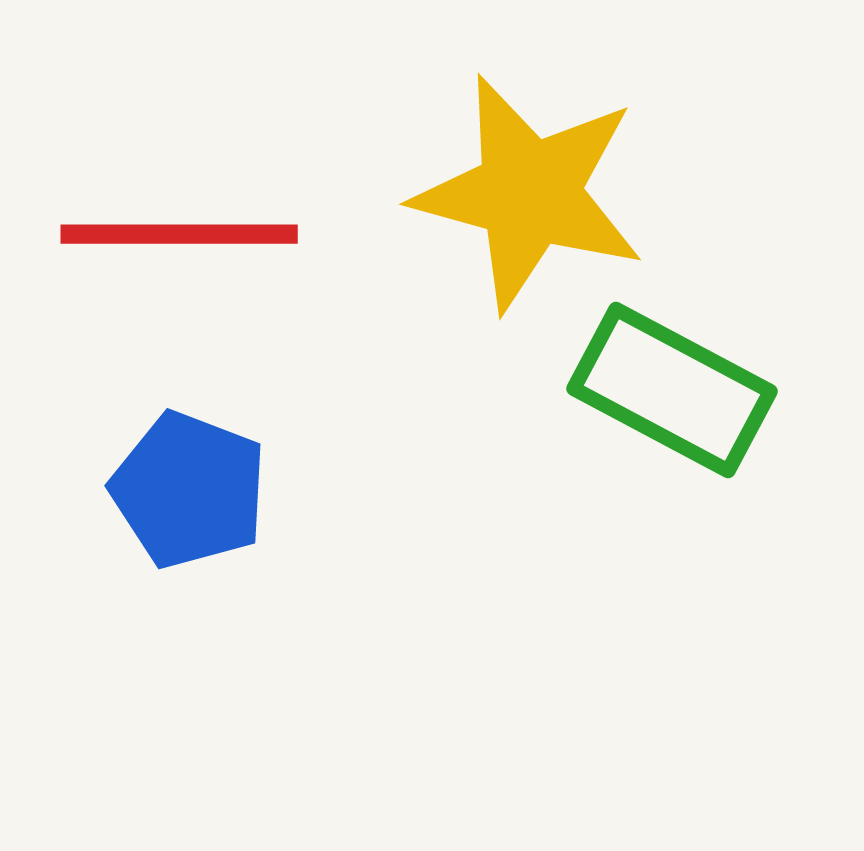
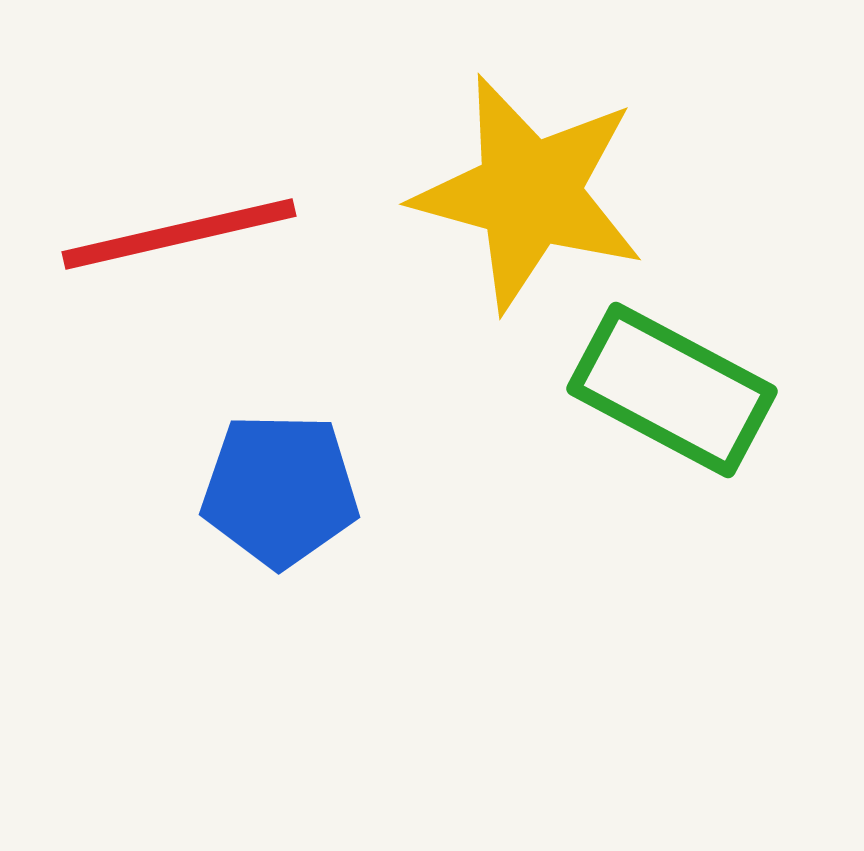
red line: rotated 13 degrees counterclockwise
blue pentagon: moved 91 px right; rotated 20 degrees counterclockwise
